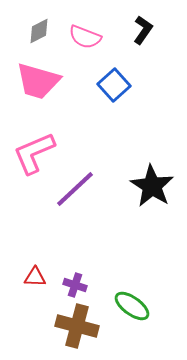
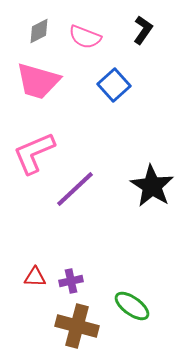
purple cross: moved 4 px left, 4 px up; rotated 30 degrees counterclockwise
